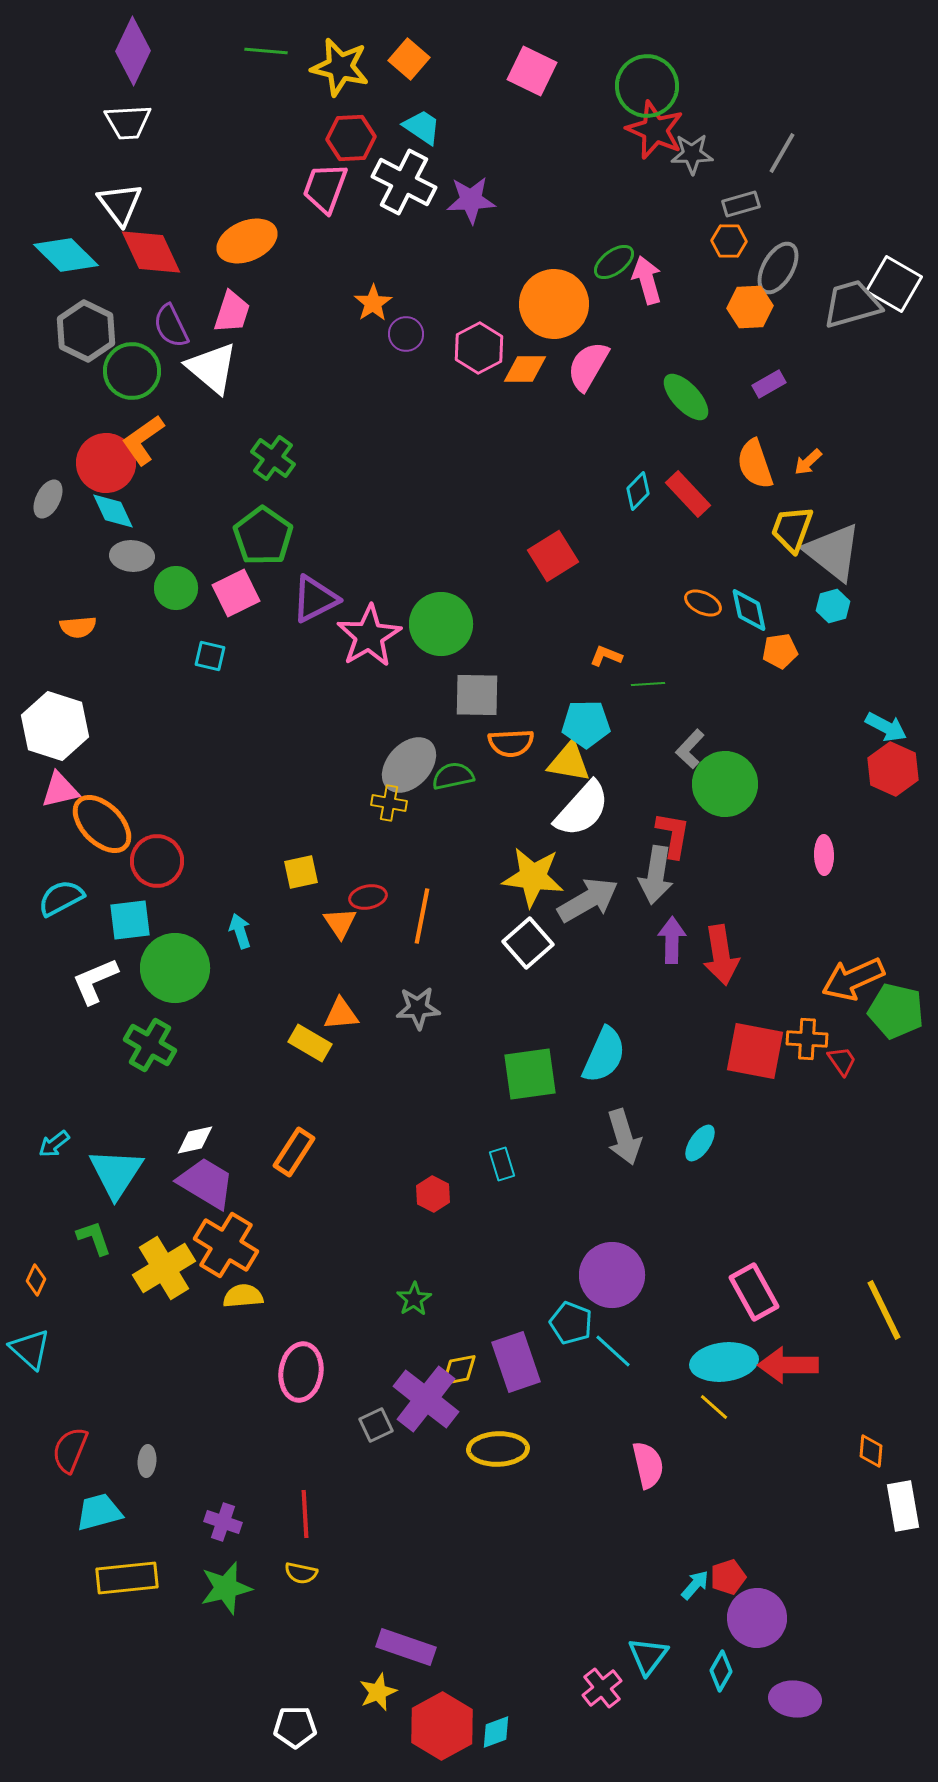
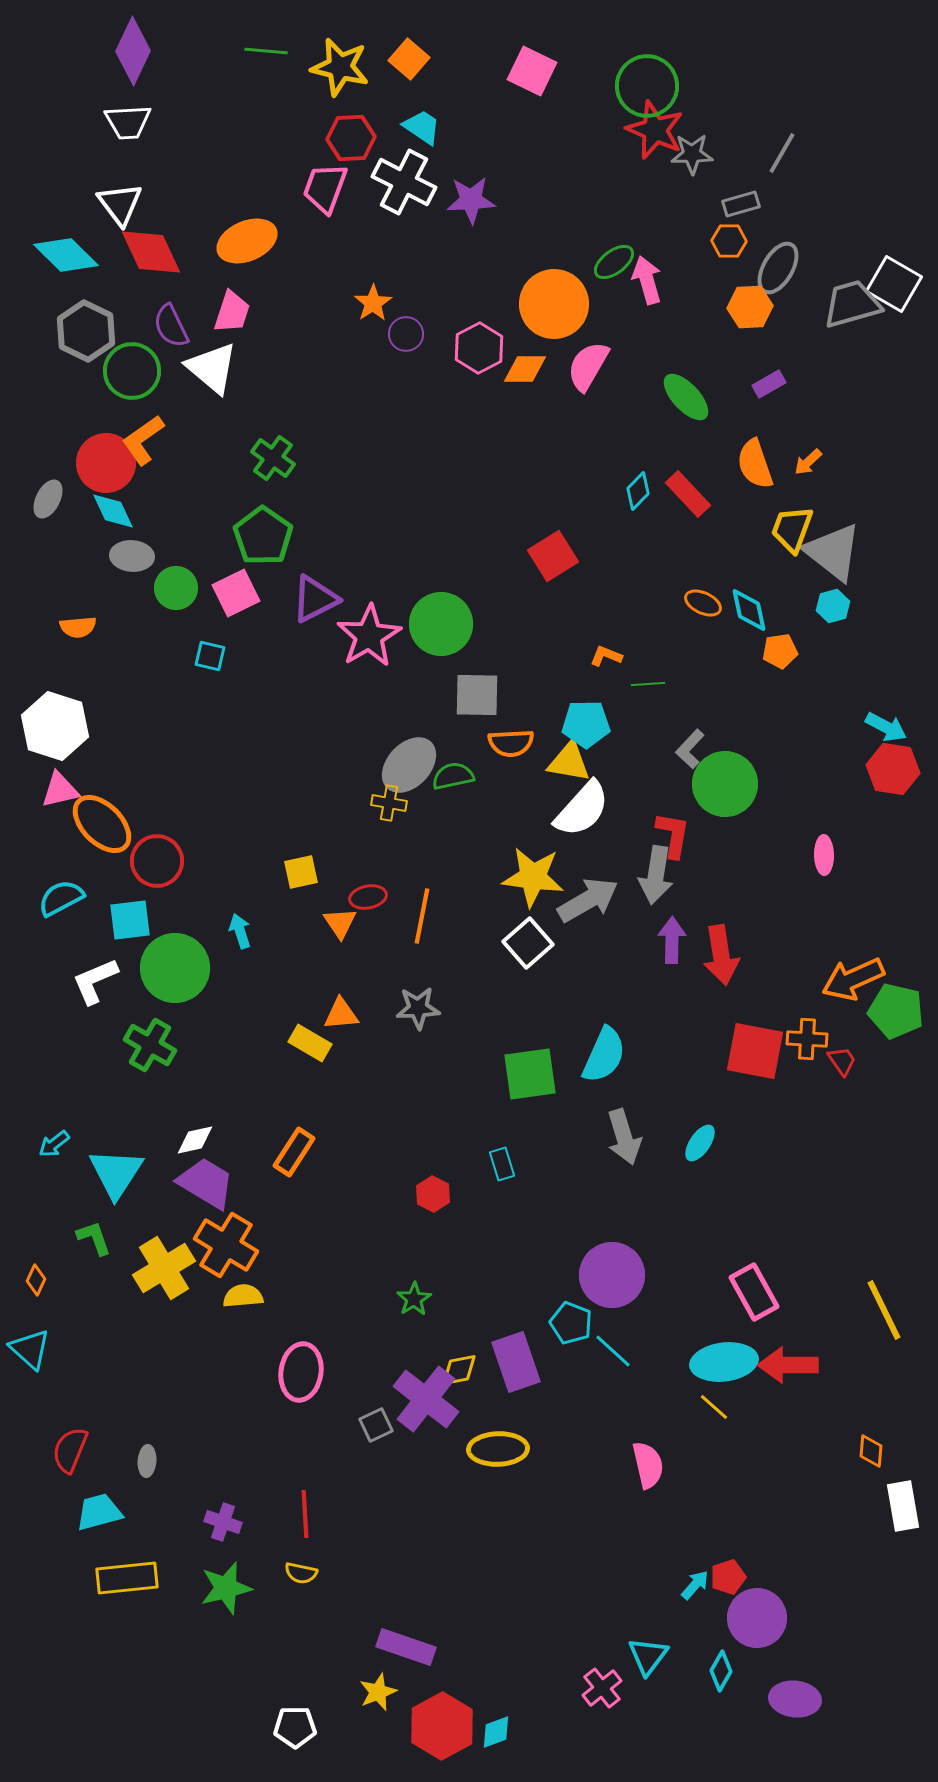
red hexagon at (893, 769): rotated 15 degrees counterclockwise
